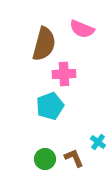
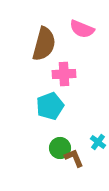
green circle: moved 15 px right, 11 px up
